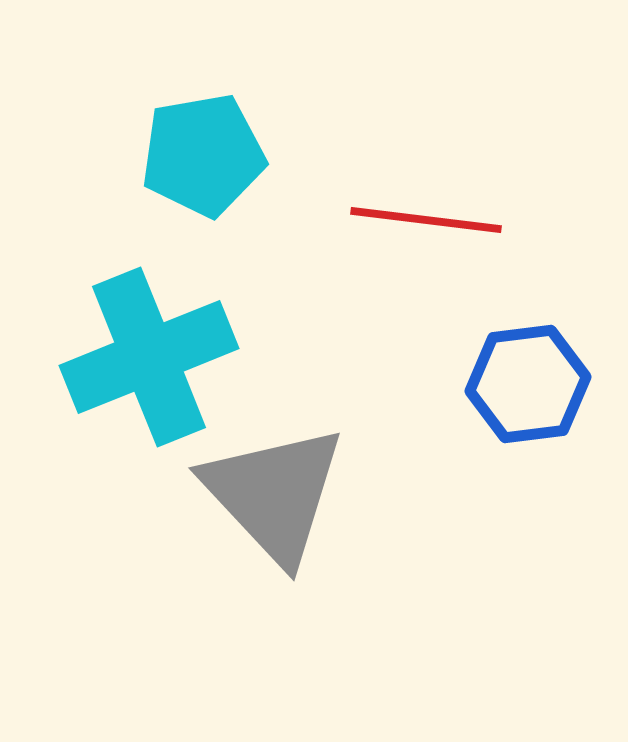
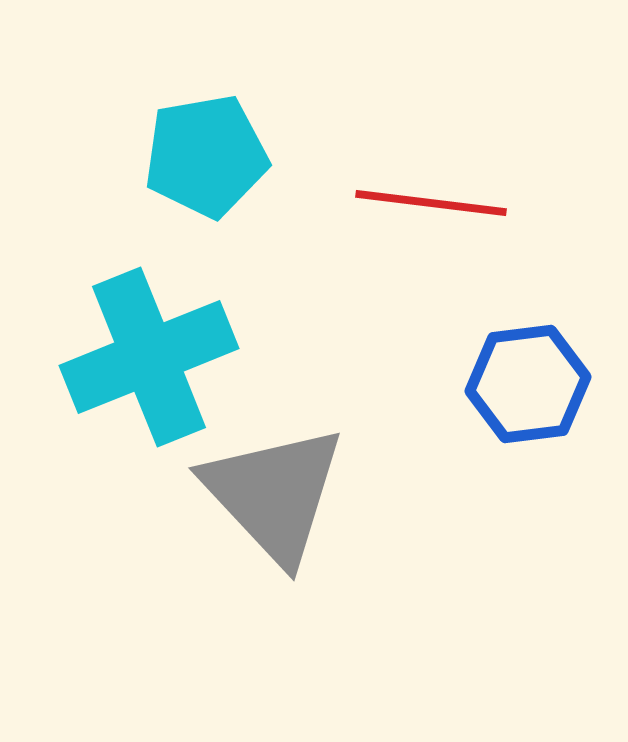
cyan pentagon: moved 3 px right, 1 px down
red line: moved 5 px right, 17 px up
